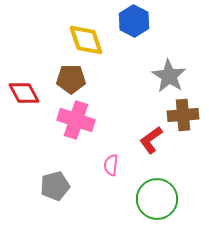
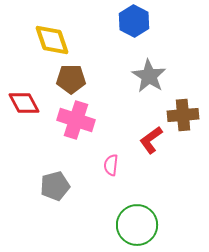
yellow diamond: moved 34 px left
gray star: moved 20 px left
red diamond: moved 10 px down
green circle: moved 20 px left, 26 px down
